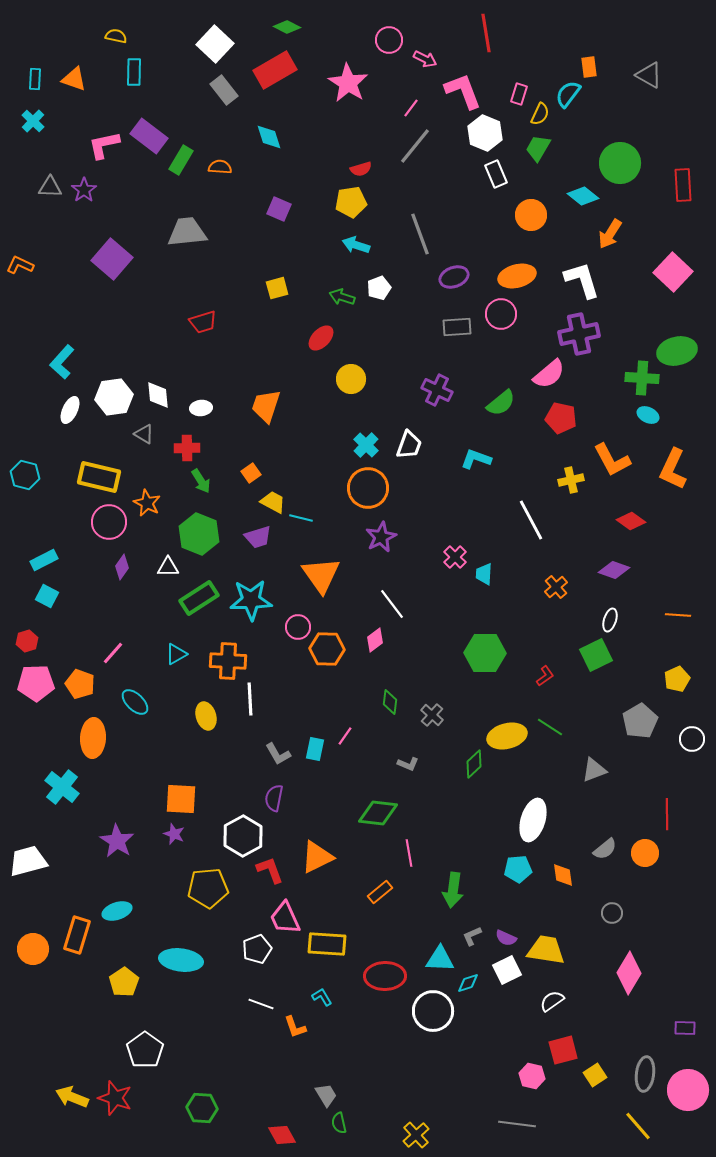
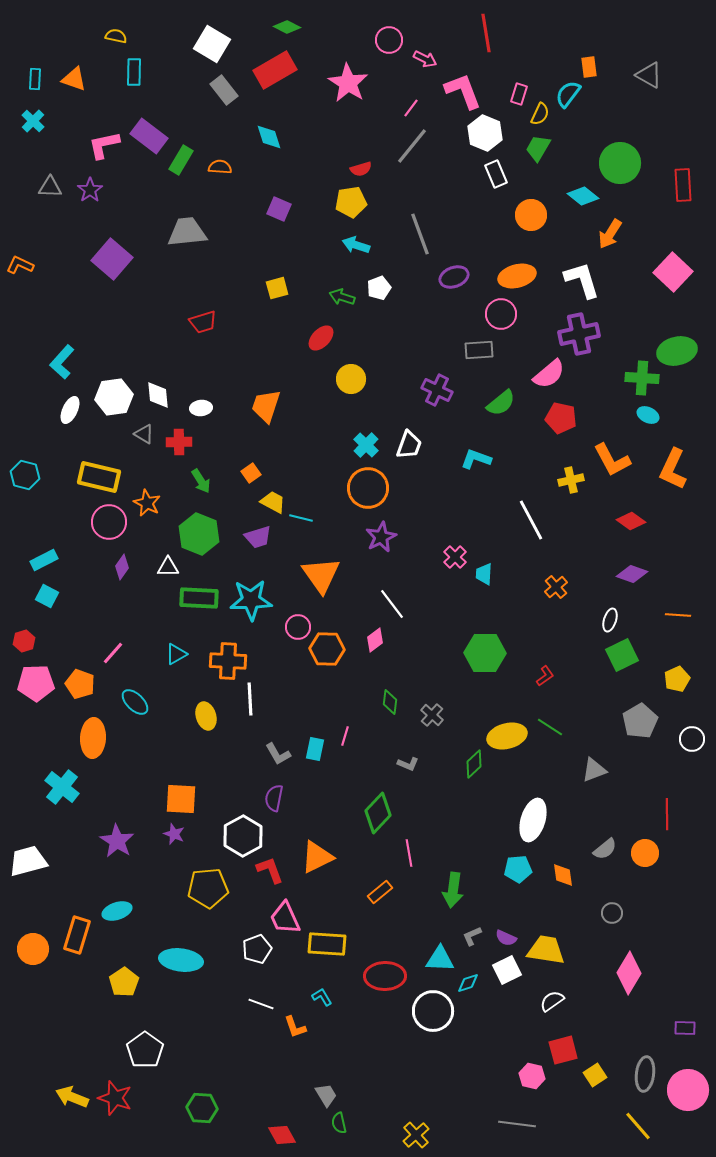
white square at (215, 44): moved 3 px left; rotated 12 degrees counterclockwise
gray line at (415, 146): moved 3 px left
purple star at (84, 190): moved 6 px right
gray rectangle at (457, 327): moved 22 px right, 23 px down
red cross at (187, 448): moved 8 px left, 6 px up
purple diamond at (614, 570): moved 18 px right, 4 px down
green rectangle at (199, 598): rotated 36 degrees clockwise
red hexagon at (27, 641): moved 3 px left
green square at (596, 655): moved 26 px right
pink line at (345, 736): rotated 18 degrees counterclockwise
green diamond at (378, 813): rotated 54 degrees counterclockwise
